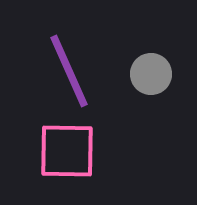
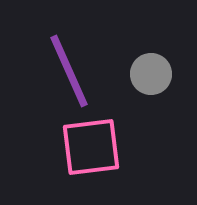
pink square: moved 24 px right, 4 px up; rotated 8 degrees counterclockwise
